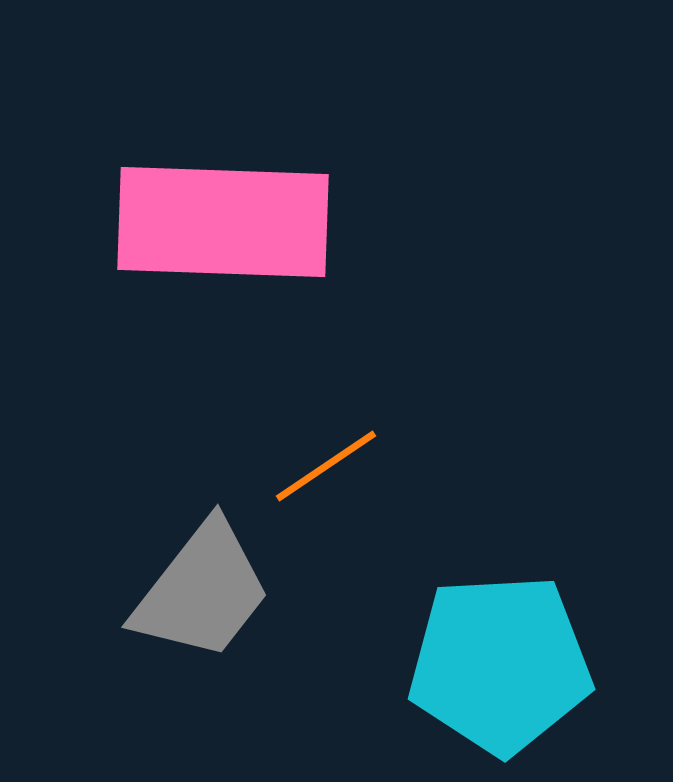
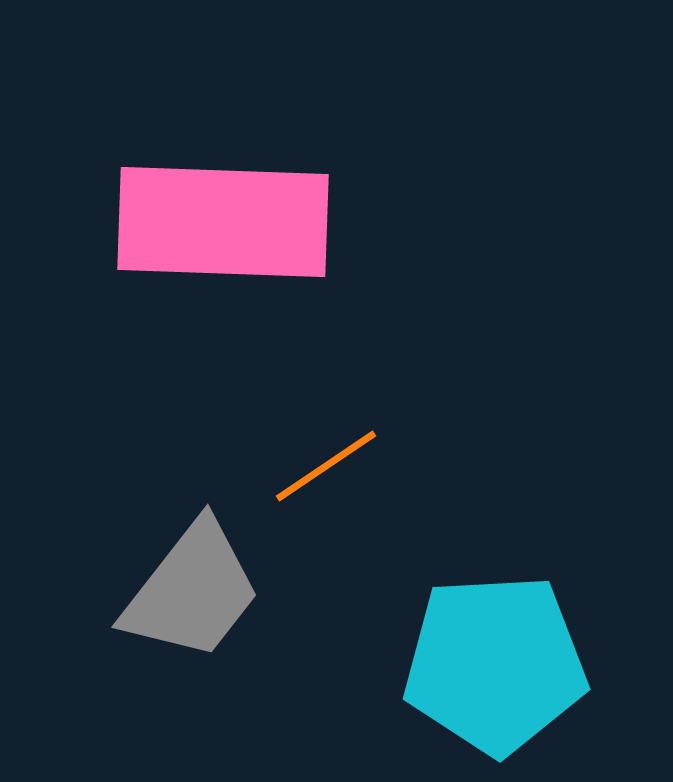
gray trapezoid: moved 10 px left
cyan pentagon: moved 5 px left
